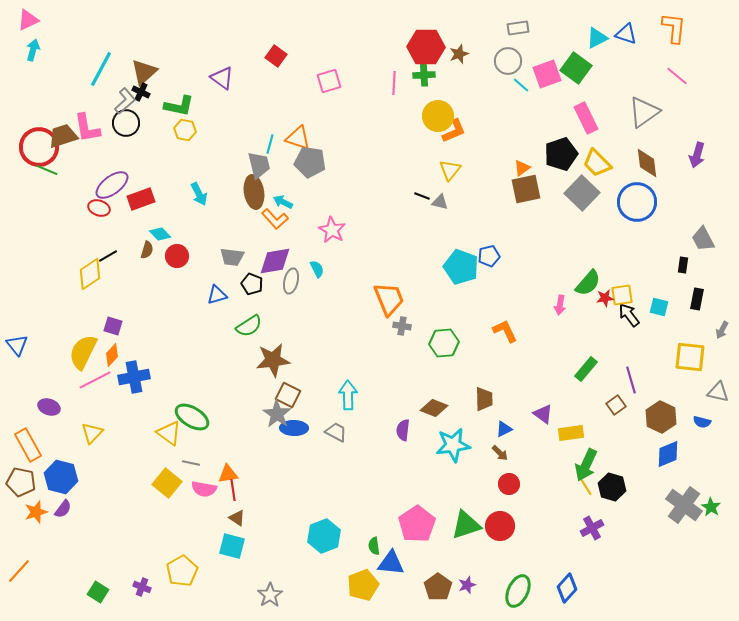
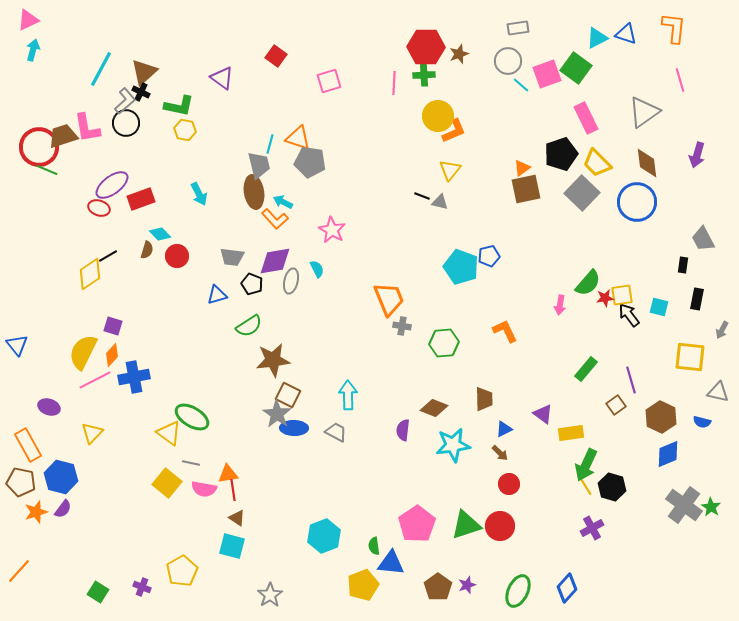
pink line at (677, 76): moved 3 px right, 4 px down; rotated 35 degrees clockwise
